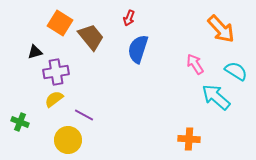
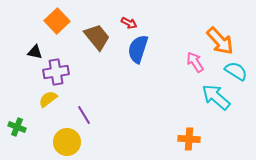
red arrow: moved 5 px down; rotated 84 degrees counterclockwise
orange square: moved 3 px left, 2 px up; rotated 15 degrees clockwise
orange arrow: moved 1 px left, 12 px down
brown trapezoid: moved 6 px right
black triangle: rotated 28 degrees clockwise
pink arrow: moved 2 px up
yellow semicircle: moved 6 px left
purple line: rotated 30 degrees clockwise
green cross: moved 3 px left, 5 px down
yellow circle: moved 1 px left, 2 px down
